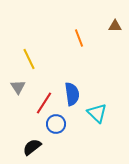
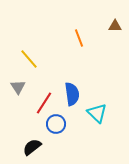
yellow line: rotated 15 degrees counterclockwise
